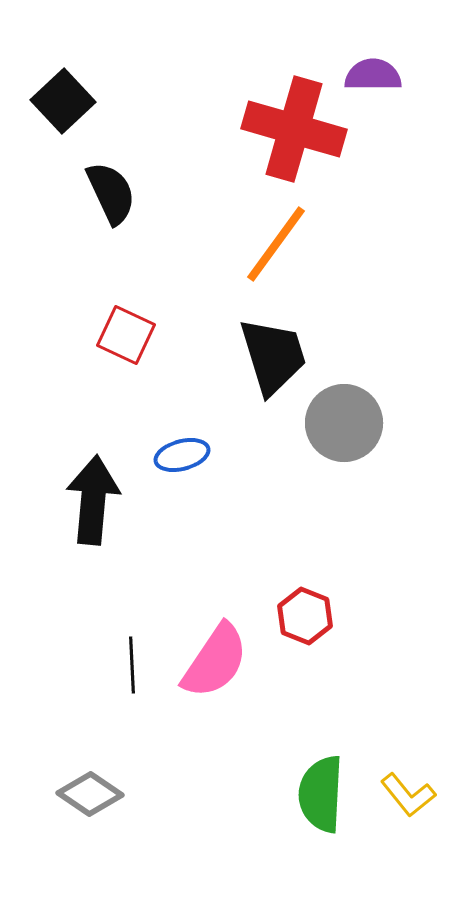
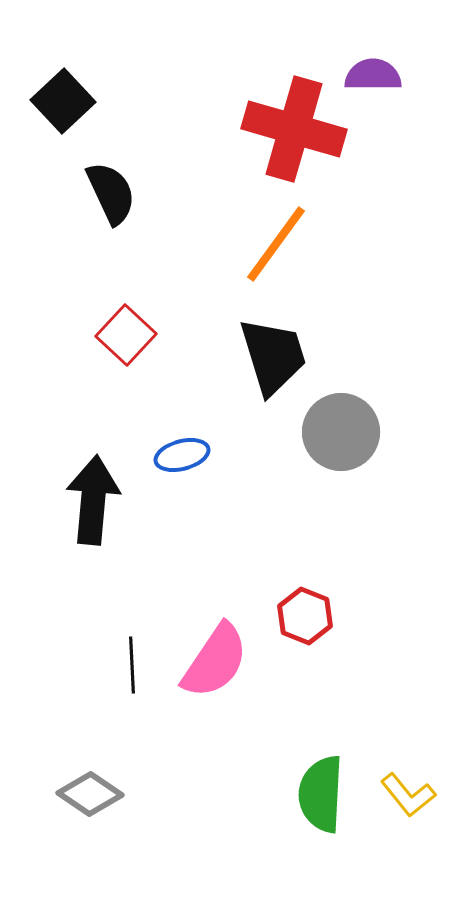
red square: rotated 18 degrees clockwise
gray circle: moved 3 px left, 9 px down
